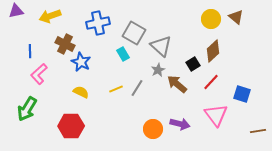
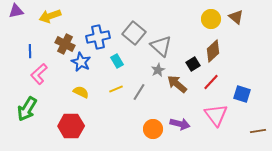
blue cross: moved 14 px down
gray square: rotated 10 degrees clockwise
cyan rectangle: moved 6 px left, 7 px down
gray line: moved 2 px right, 4 px down
